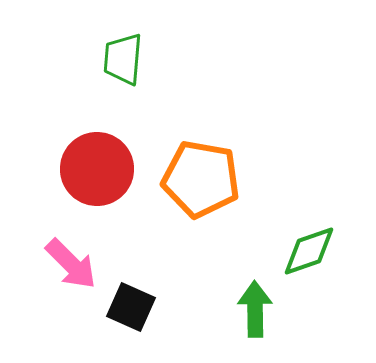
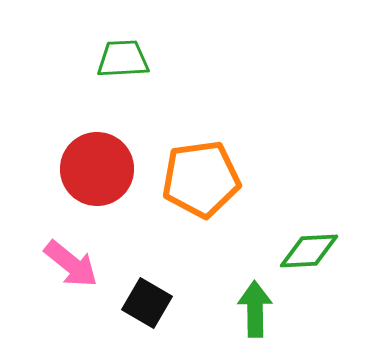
green trapezoid: rotated 82 degrees clockwise
orange pentagon: rotated 18 degrees counterclockwise
green diamond: rotated 16 degrees clockwise
pink arrow: rotated 6 degrees counterclockwise
black square: moved 16 px right, 4 px up; rotated 6 degrees clockwise
